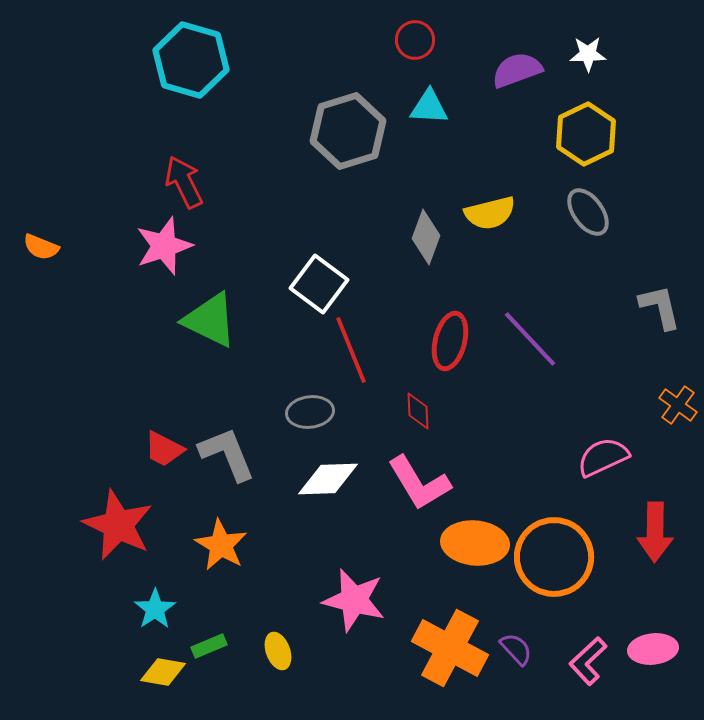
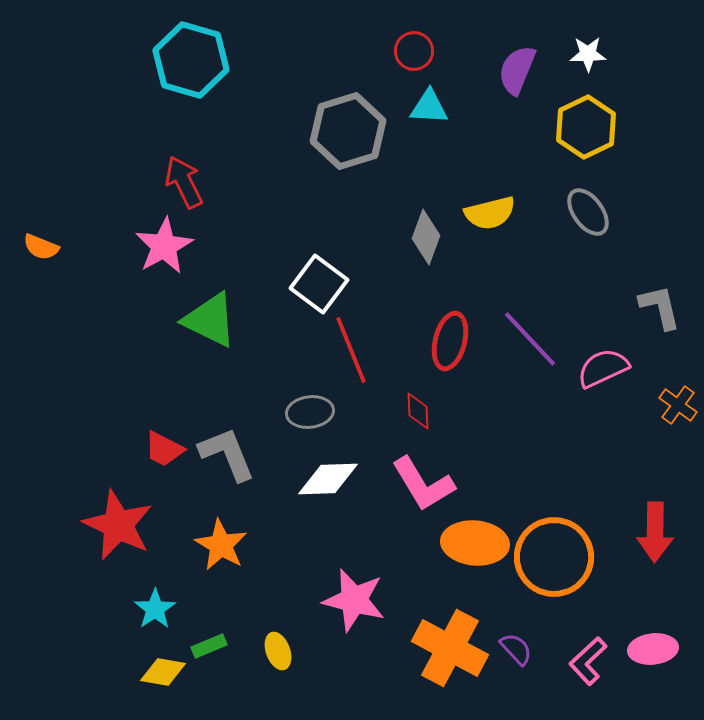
red circle at (415, 40): moved 1 px left, 11 px down
purple semicircle at (517, 70): rotated 48 degrees counterclockwise
yellow hexagon at (586, 134): moved 7 px up
pink star at (164, 246): rotated 10 degrees counterclockwise
pink semicircle at (603, 457): moved 89 px up
pink L-shape at (419, 483): moved 4 px right, 1 px down
